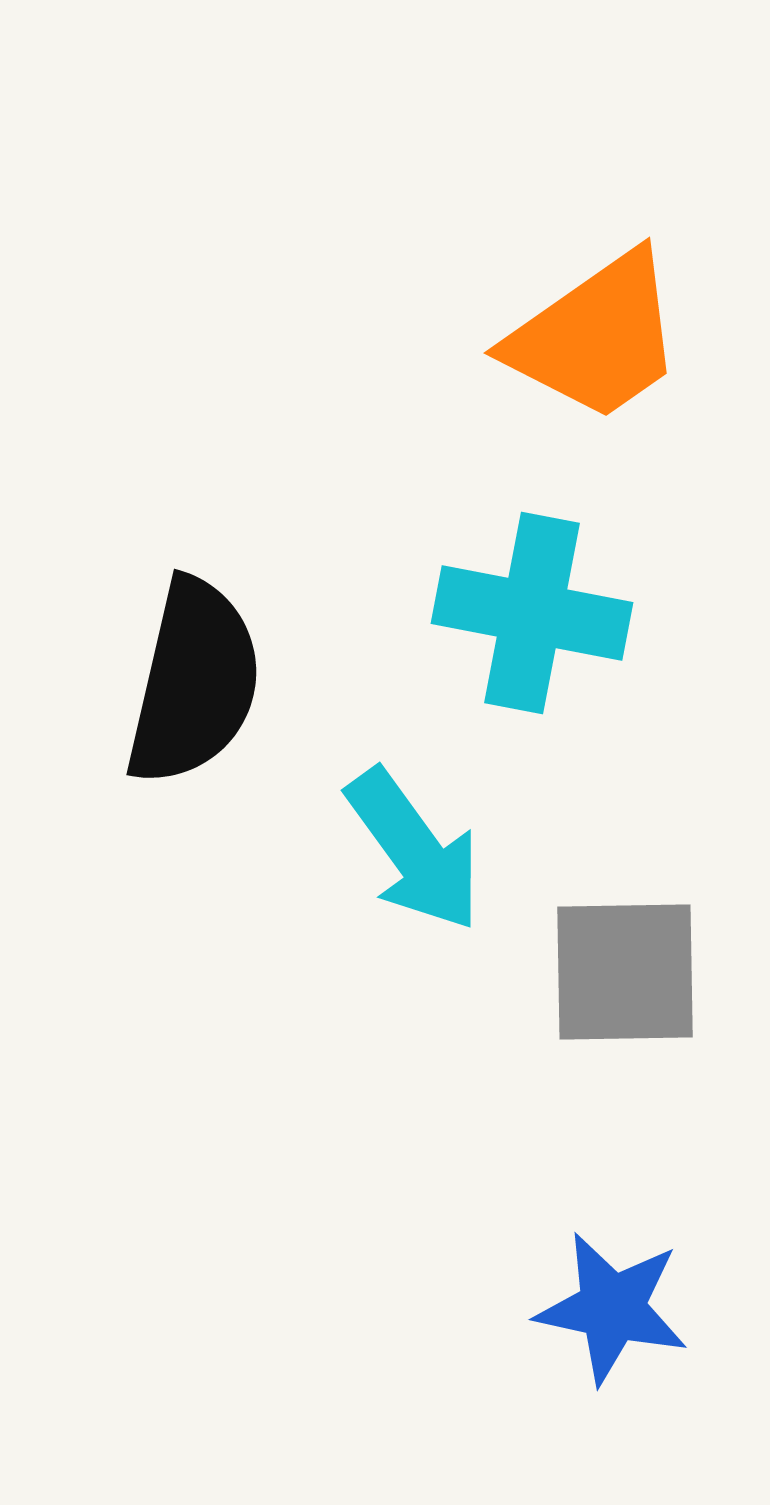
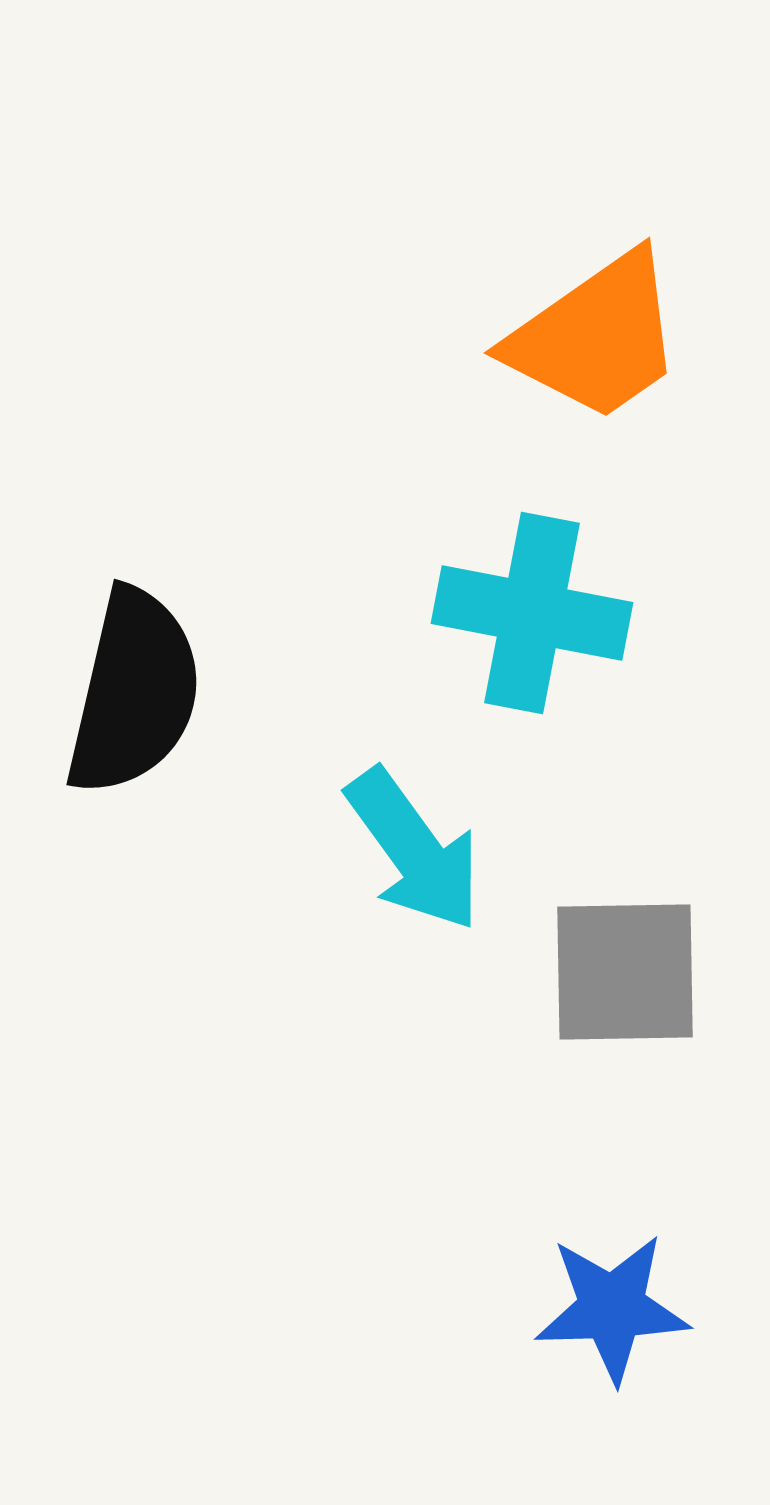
black semicircle: moved 60 px left, 10 px down
blue star: rotated 14 degrees counterclockwise
